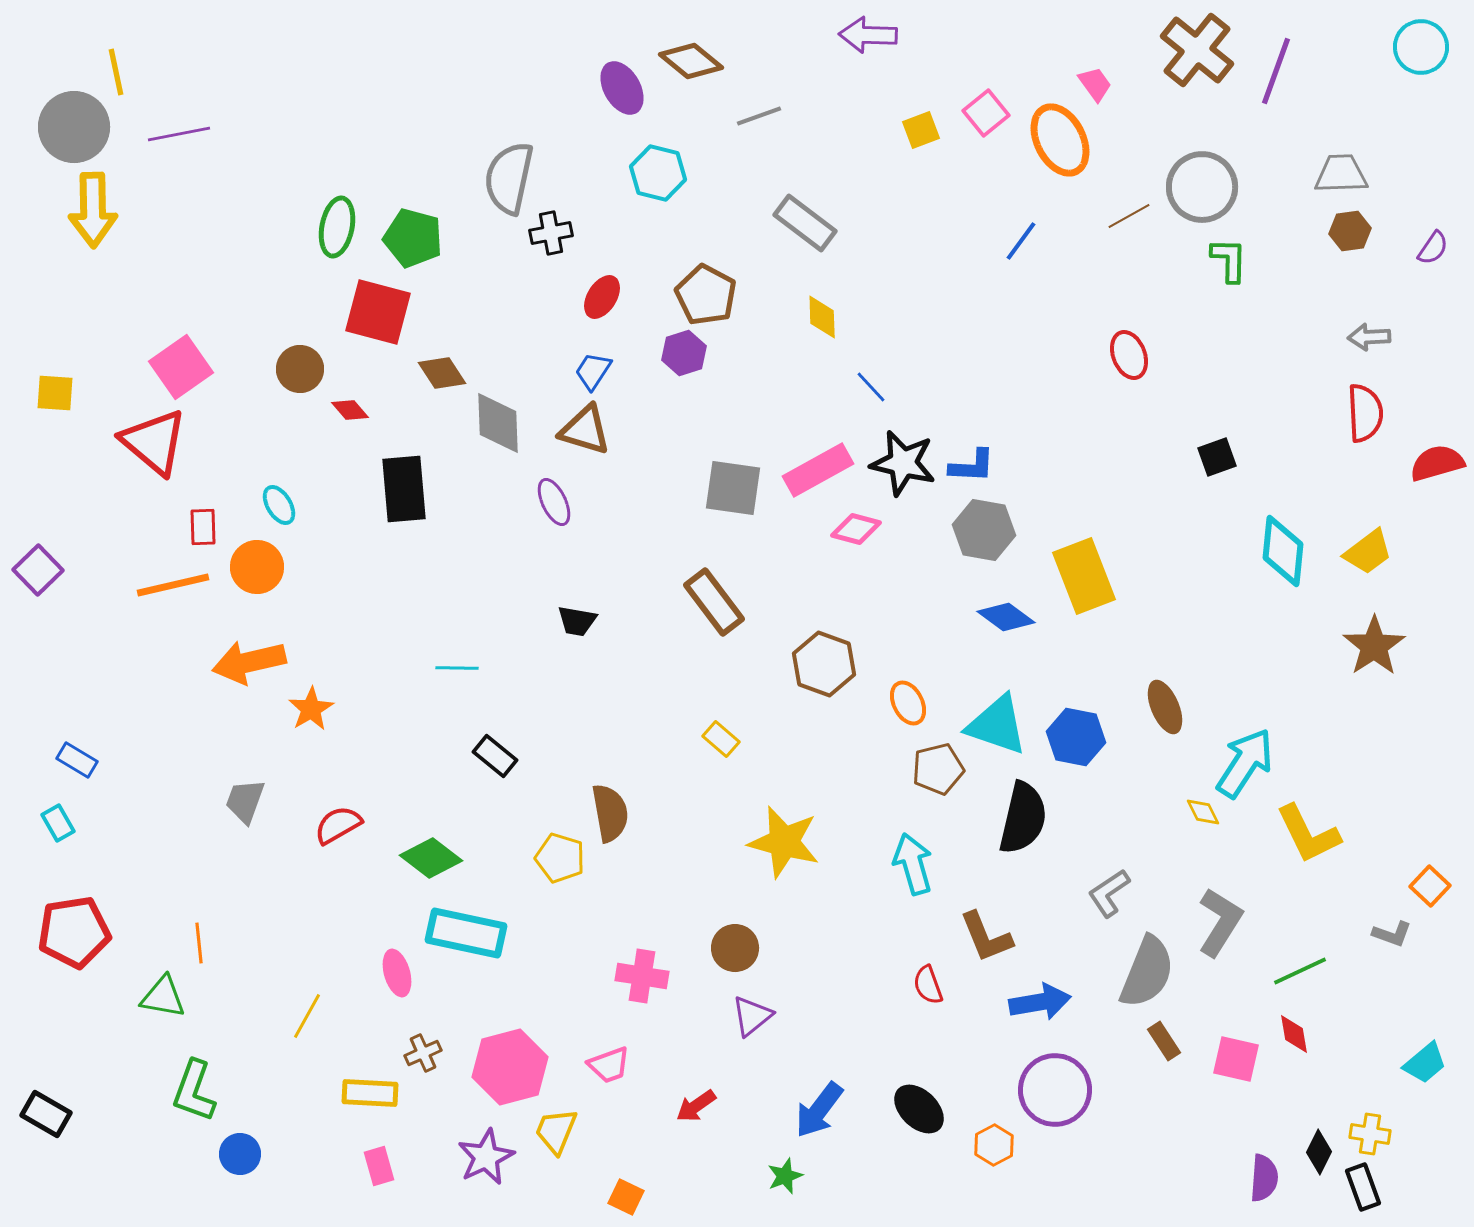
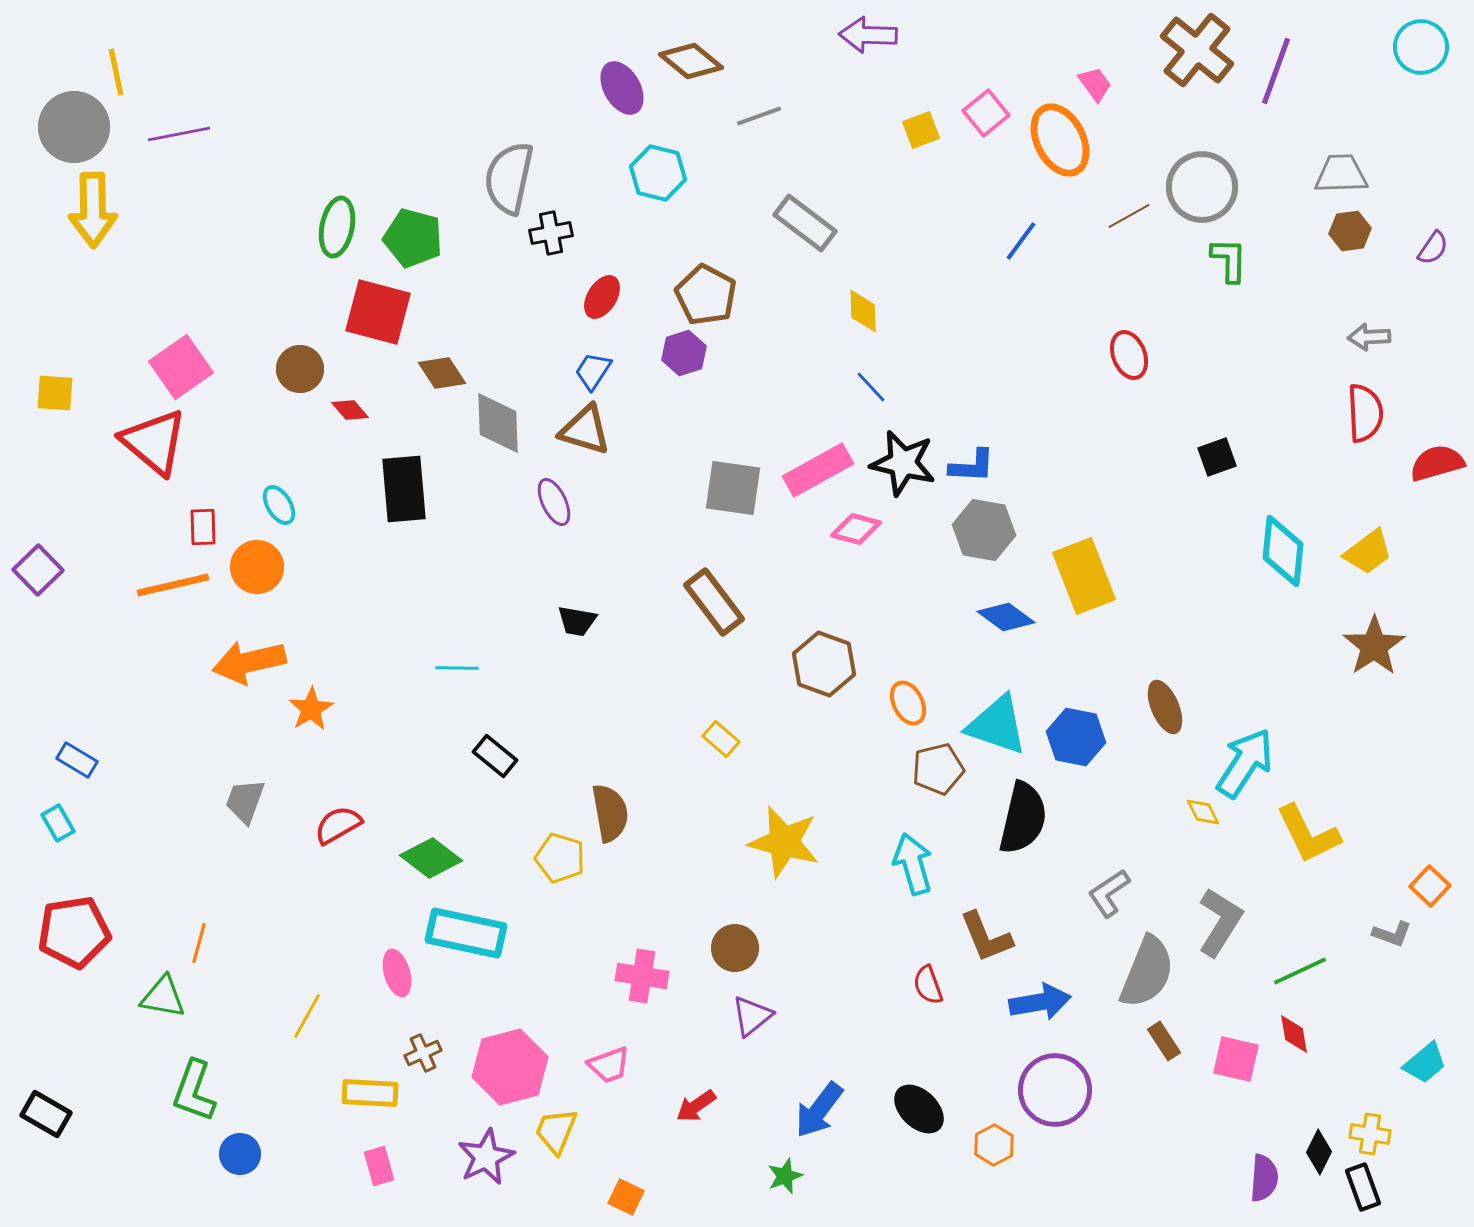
yellow diamond at (822, 317): moved 41 px right, 6 px up
orange line at (199, 943): rotated 21 degrees clockwise
